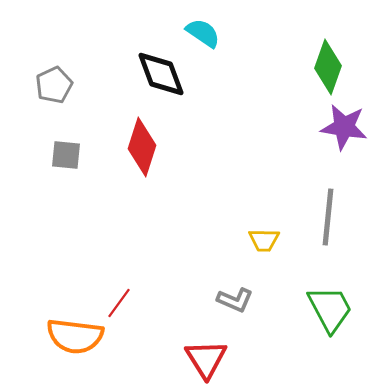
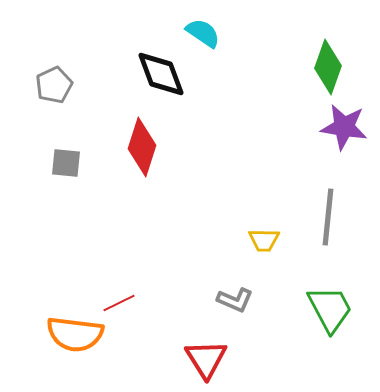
gray square: moved 8 px down
red line: rotated 28 degrees clockwise
orange semicircle: moved 2 px up
